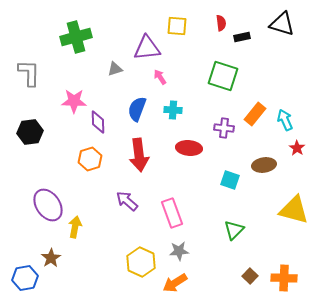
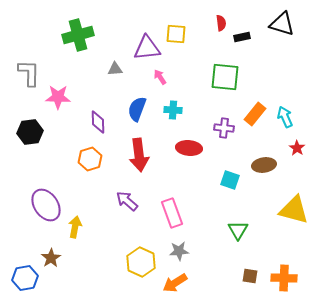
yellow square: moved 1 px left, 8 px down
green cross: moved 2 px right, 2 px up
gray triangle: rotated 14 degrees clockwise
green square: moved 2 px right, 1 px down; rotated 12 degrees counterclockwise
pink star: moved 16 px left, 4 px up
cyan arrow: moved 3 px up
purple ellipse: moved 2 px left
green triangle: moved 4 px right; rotated 15 degrees counterclockwise
brown square: rotated 35 degrees counterclockwise
